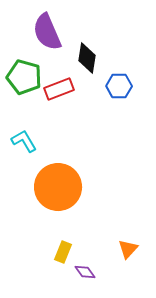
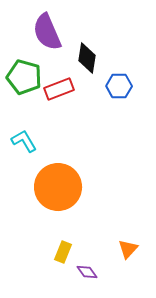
purple diamond: moved 2 px right
